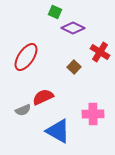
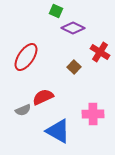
green square: moved 1 px right, 1 px up
